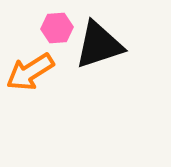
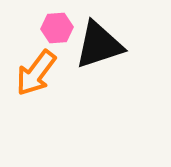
orange arrow: moved 6 px right, 1 px down; rotated 21 degrees counterclockwise
